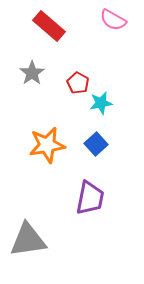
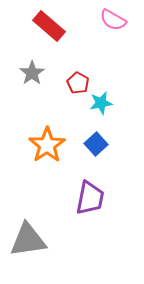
orange star: rotated 24 degrees counterclockwise
